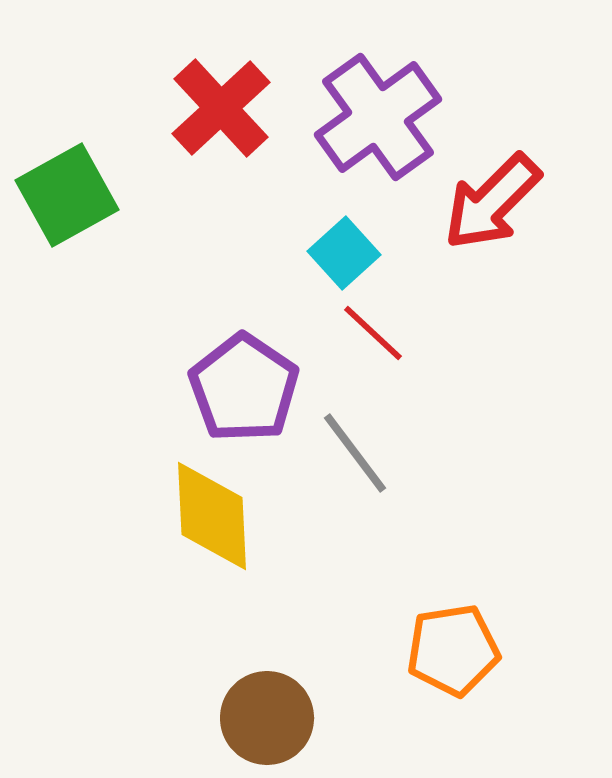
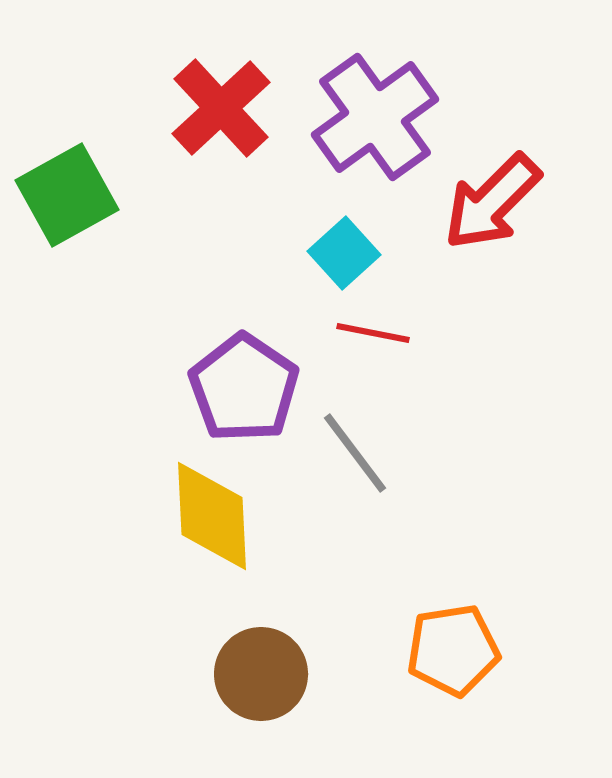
purple cross: moved 3 px left
red line: rotated 32 degrees counterclockwise
brown circle: moved 6 px left, 44 px up
